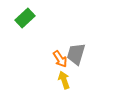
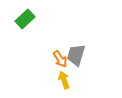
green rectangle: moved 1 px down
gray trapezoid: moved 1 px down
